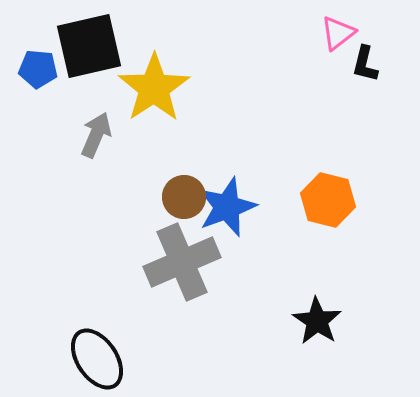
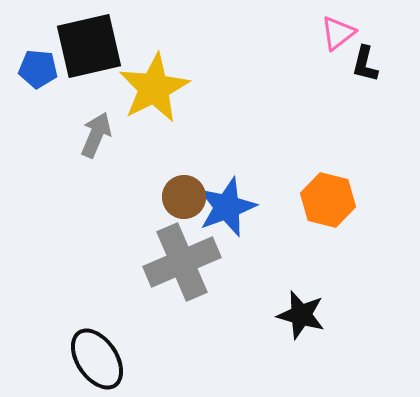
yellow star: rotated 6 degrees clockwise
black star: moved 16 px left, 6 px up; rotated 18 degrees counterclockwise
